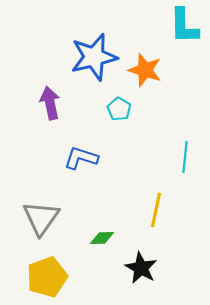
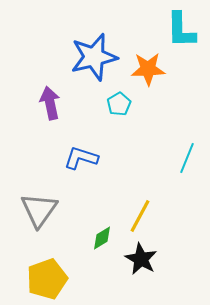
cyan L-shape: moved 3 px left, 4 px down
orange star: moved 3 px right, 1 px up; rotated 20 degrees counterclockwise
cyan pentagon: moved 5 px up; rotated 10 degrees clockwise
cyan line: moved 2 px right, 1 px down; rotated 16 degrees clockwise
yellow line: moved 16 px left, 6 px down; rotated 16 degrees clockwise
gray triangle: moved 2 px left, 8 px up
green diamond: rotated 30 degrees counterclockwise
black star: moved 9 px up
yellow pentagon: moved 2 px down
